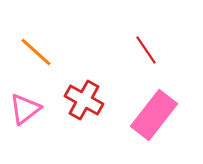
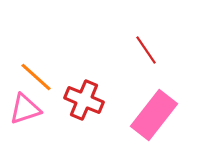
orange line: moved 25 px down
red cross: rotated 6 degrees counterclockwise
pink triangle: rotated 20 degrees clockwise
